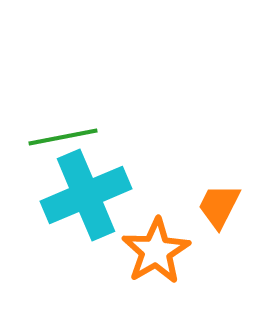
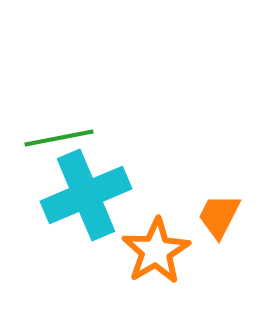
green line: moved 4 px left, 1 px down
orange trapezoid: moved 10 px down
